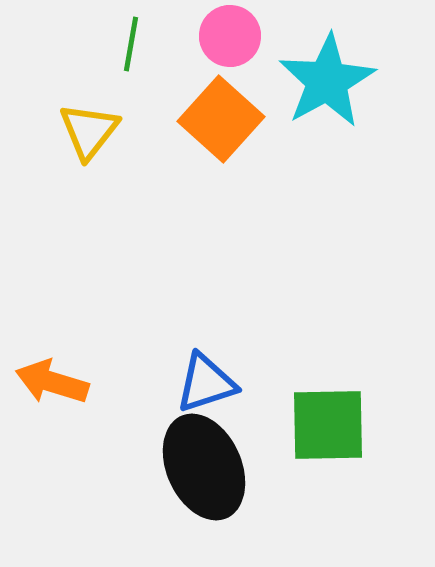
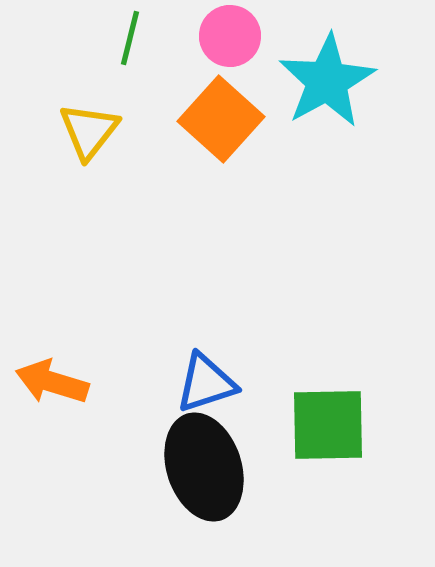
green line: moved 1 px left, 6 px up; rotated 4 degrees clockwise
black ellipse: rotated 6 degrees clockwise
